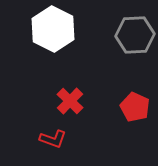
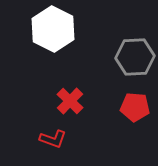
gray hexagon: moved 22 px down
red pentagon: rotated 20 degrees counterclockwise
